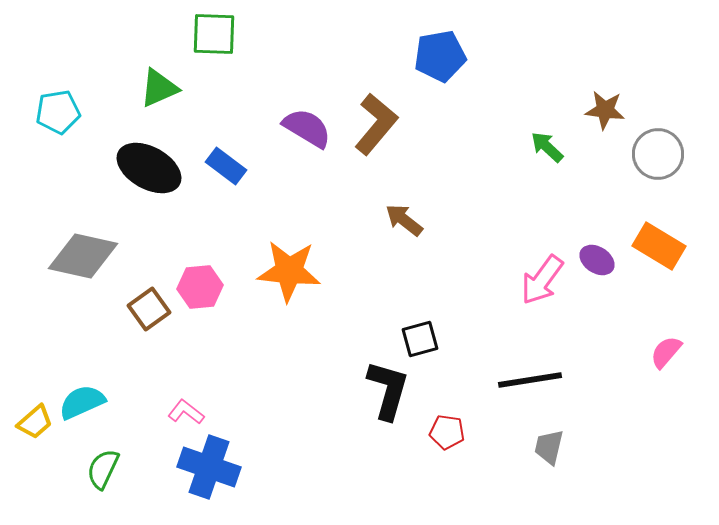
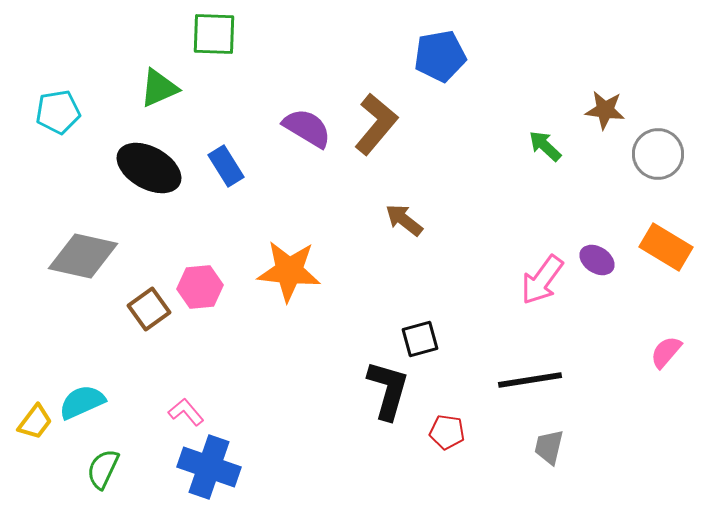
green arrow: moved 2 px left, 1 px up
blue rectangle: rotated 21 degrees clockwise
orange rectangle: moved 7 px right, 1 px down
pink L-shape: rotated 12 degrees clockwise
yellow trapezoid: rotated 12 degrees counterclockwise
